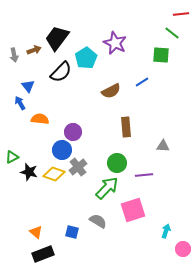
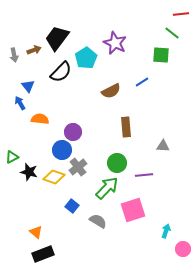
yellow diamond: moved 3 px down
blue square: moved 26 px up; rotated 24 degrees clockwise
